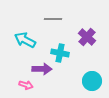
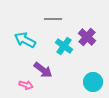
cyan cross: moved 4 px right, 7 px up; rotated 24 degrees clockwise
purple arrow: moved 1 px right, 1 px down; rotated 36 degrees clockwise
cyan circle: moved 1 px right, 1 px down
